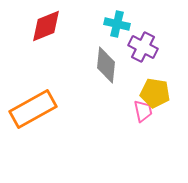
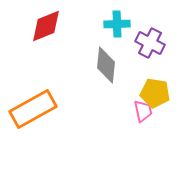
cyan cross: rotated 15 degrees counterclockwise
purple cross: moved 7 px right, 4 px up
